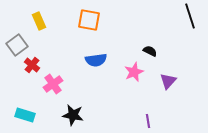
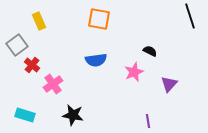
orange square: moved 10 px right, 1 px up
purple triangle: moved 1 px right, 3 px down
